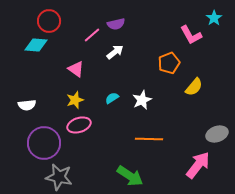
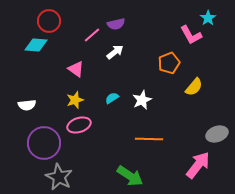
cyan star: moved 6 px left
gray star: rotated 16 degrees clockwise
